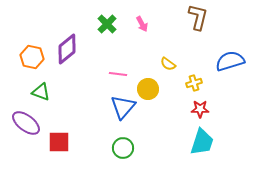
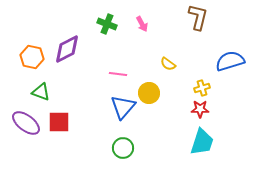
green cross: rotated 24 degrees counterclockwise
purple diamond: rotated 12 degrees clockwise
yellow cross: moved 8 px right, 5 px down
yellow circle: moved 1 px right, 4 px down
red square: moved 20 px up
